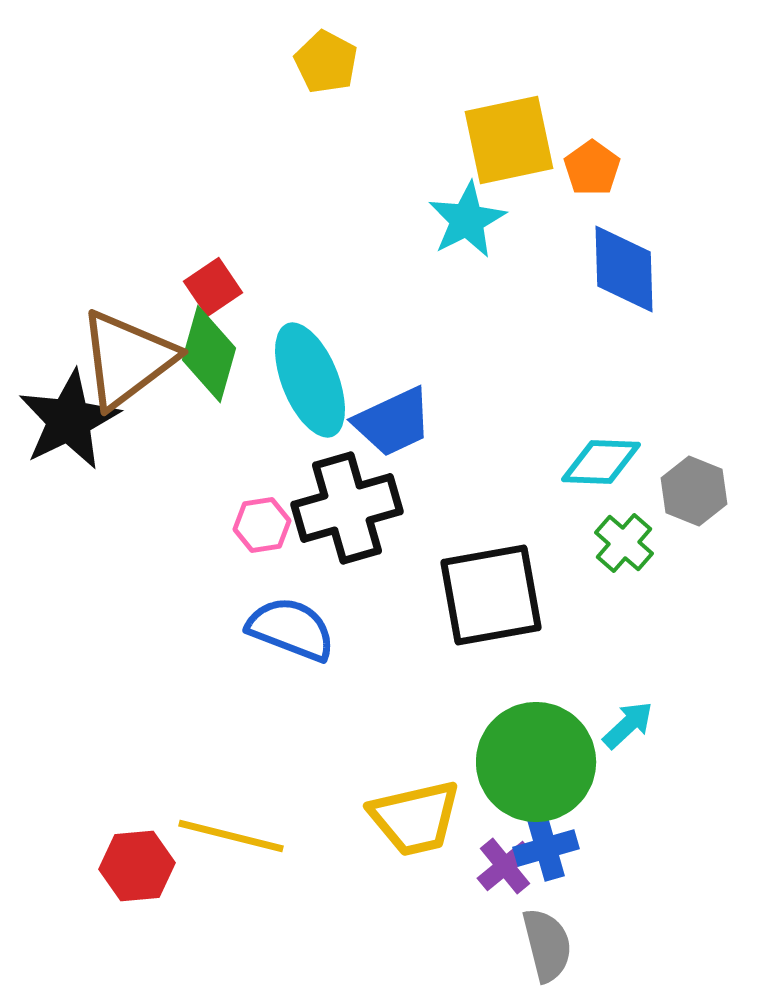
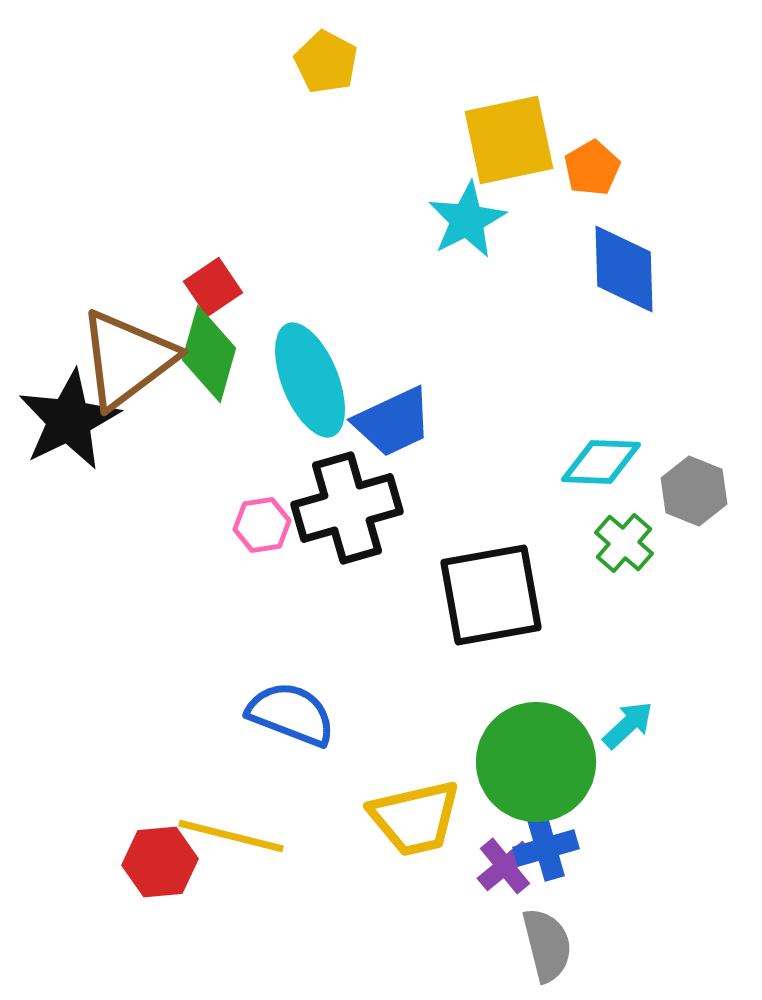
orange pentagon: rotated 6 degrees clockwise
blue semicircle: moved 85 px down
red hexagon: moved 23 px right, 4 px up
